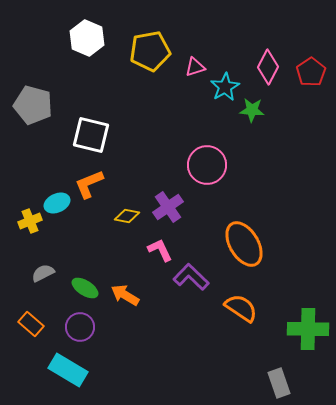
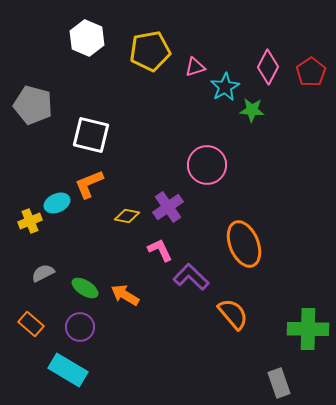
orange ellipse: rotated 9 degrees clockwise
orange semicircle: moved 8 px left, 6 px down; rotated 16 degrees clockwise
